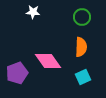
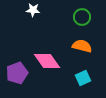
white star: moved 2 px up
orange semicircle: moved 1 px right, 1 px up; rotated 78 degrees counterclockwise
pink diamond: moved 1 px left
cyan square: moved 1 px down
